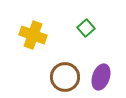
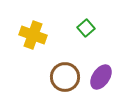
purple ellipse: rotated 15 degrees clockwise
